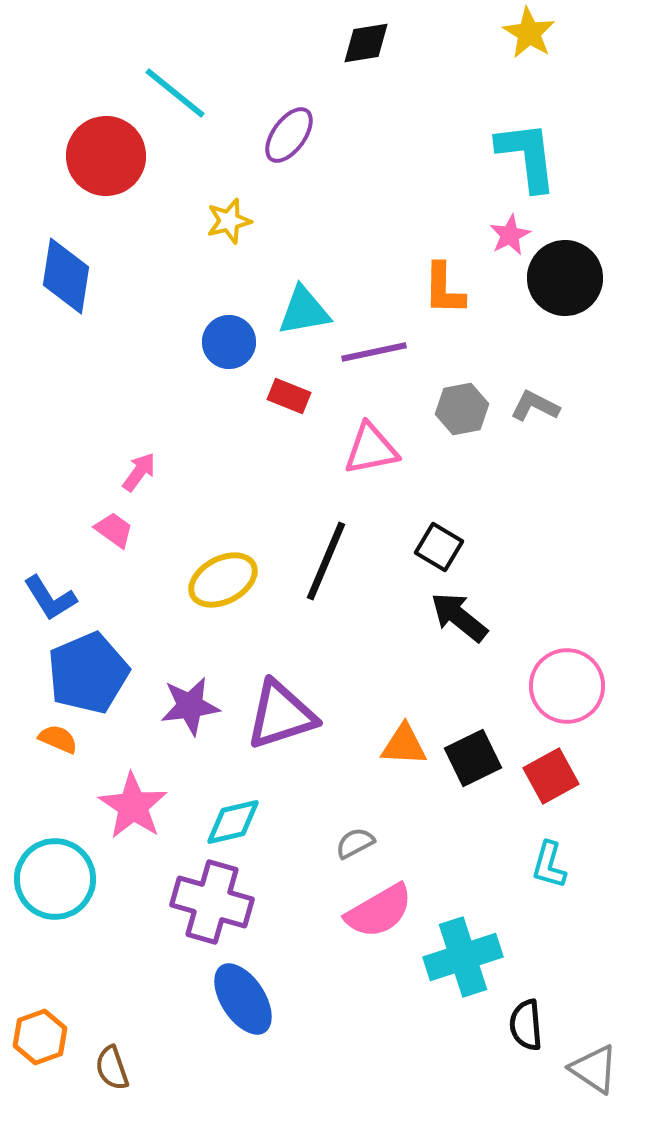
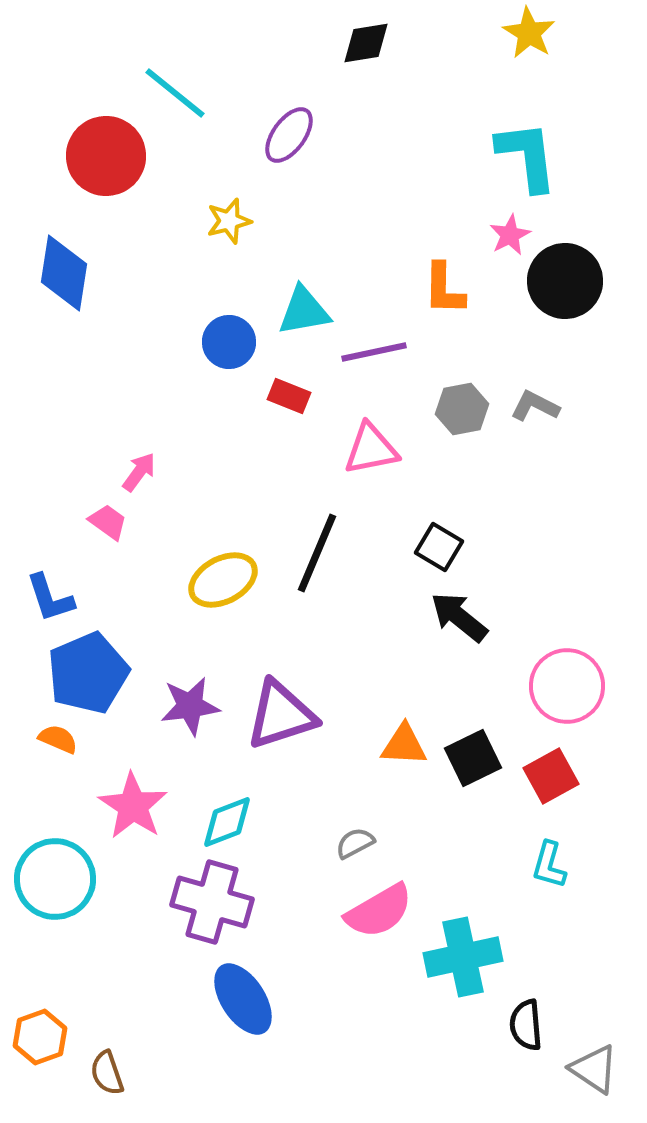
blue diamond at (66, 276): moved 2 px left, 3 px up
black circle at (565, 278): moved 3 px down
pink trapezoid at (114, 530): moved 6 px left, 8 px up
black line at (326, 561): moved 9 px left, 8 px up
blue L-shape at (50, 598): rotated 14 degrees clockwise
cyan diamond at (233, 822): moved 6 px left; rotated 8 degrees counterclockwise
cyan cross at (463, 957): rotated 6 degrees clockwise
brown semicircle at (112, 1068): moved 5 px left, 5 px down
